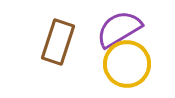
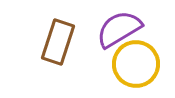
yellow circle: moved 9 px right
